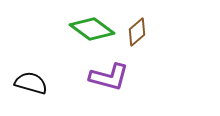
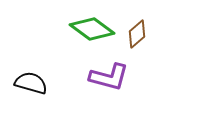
brown diamond: moved 2 px down
